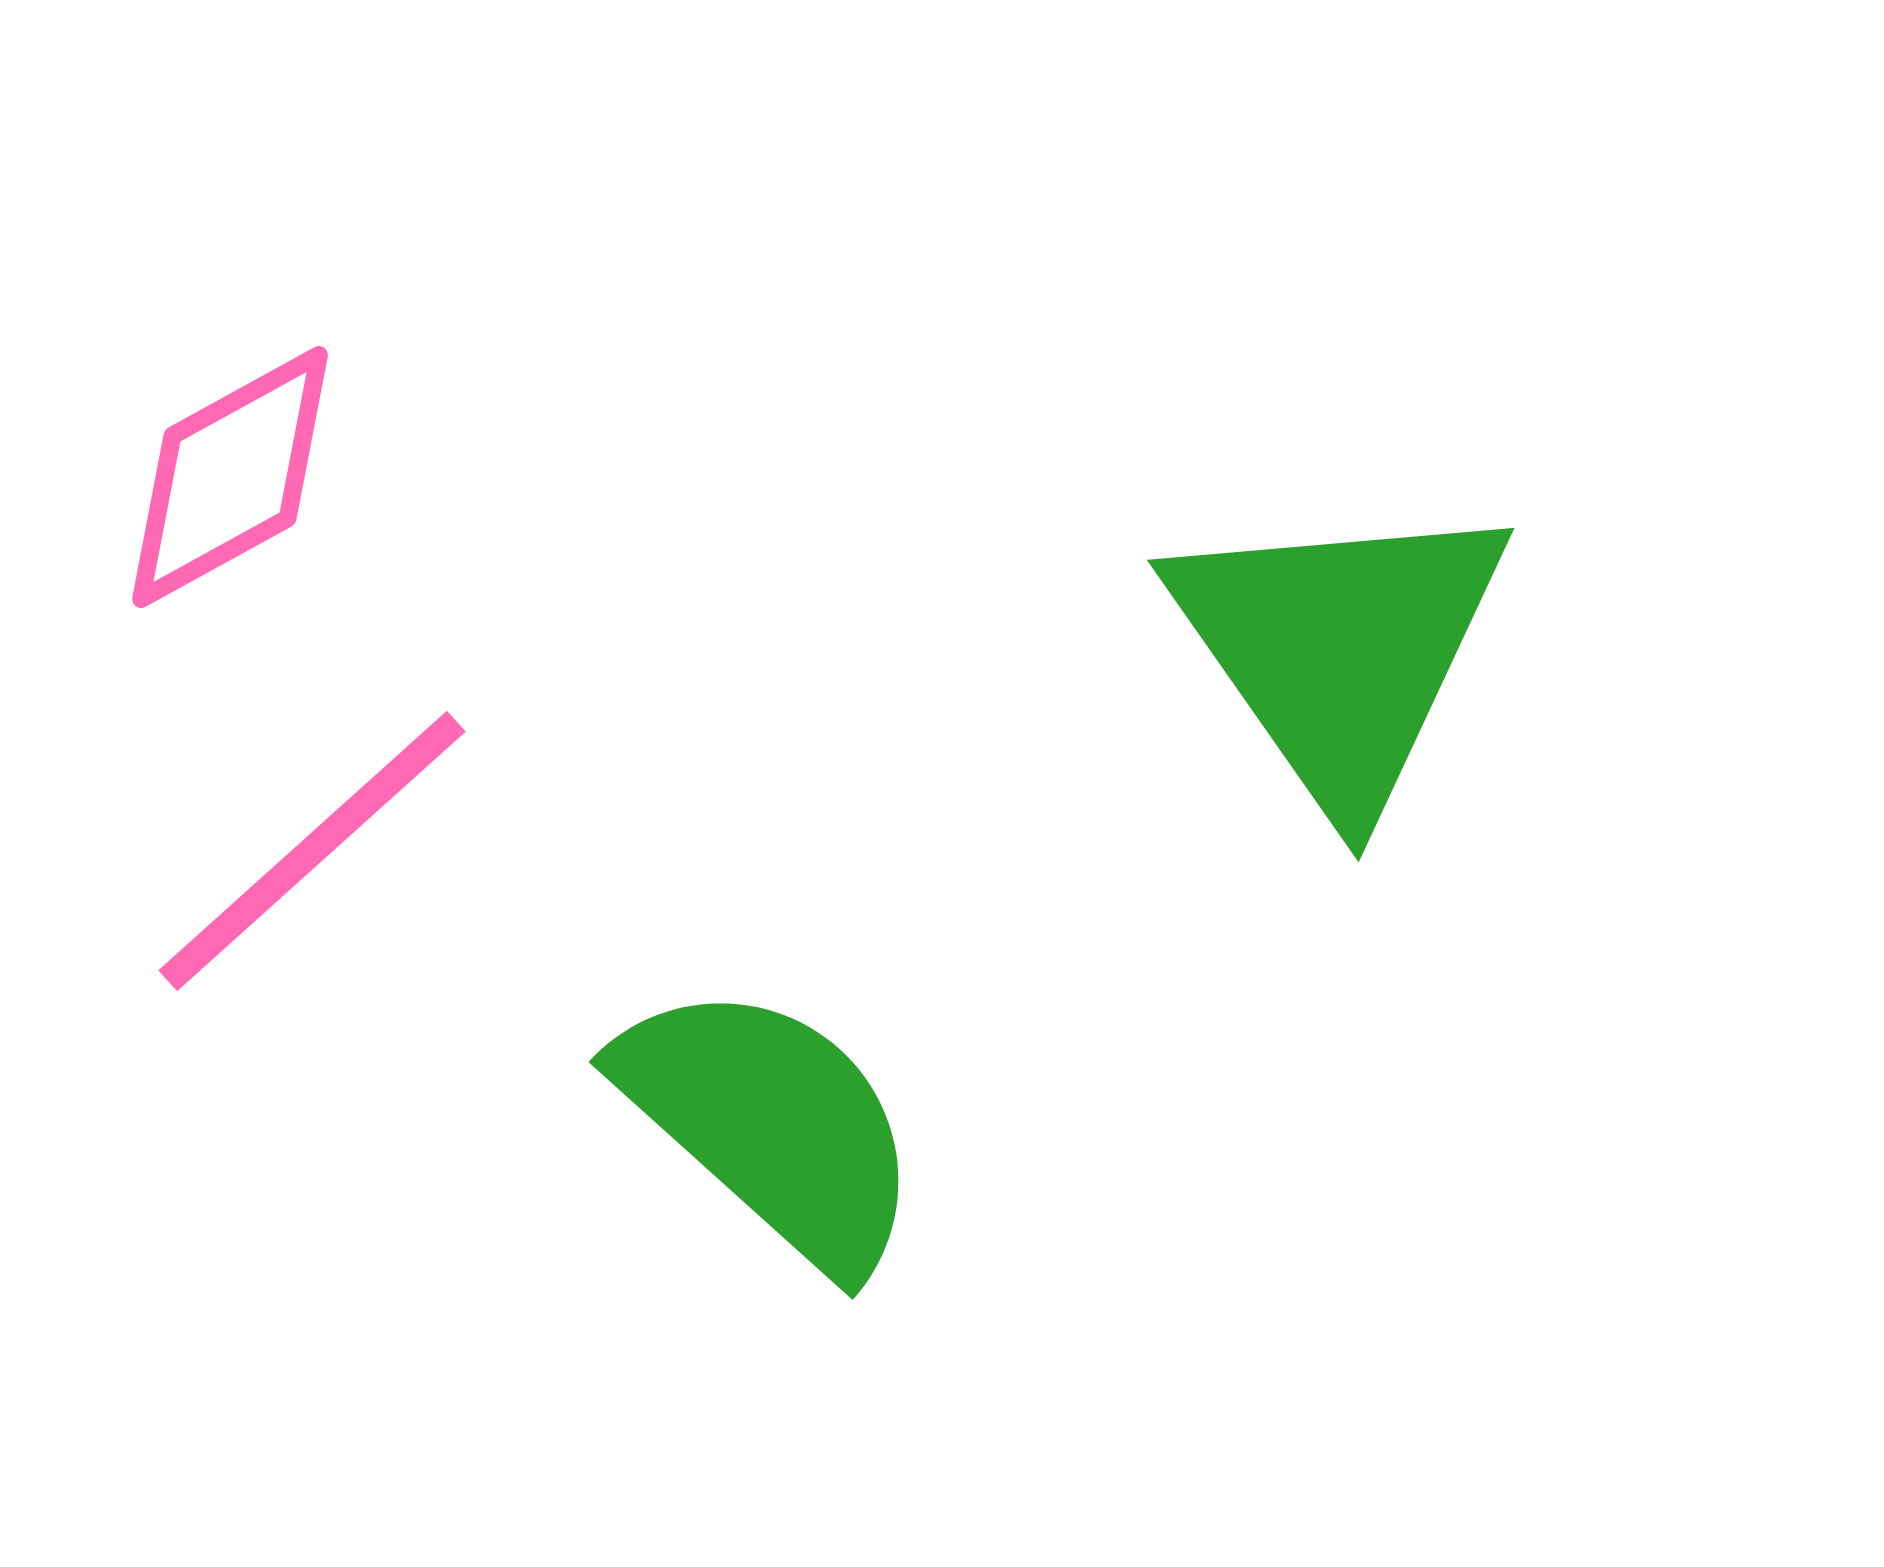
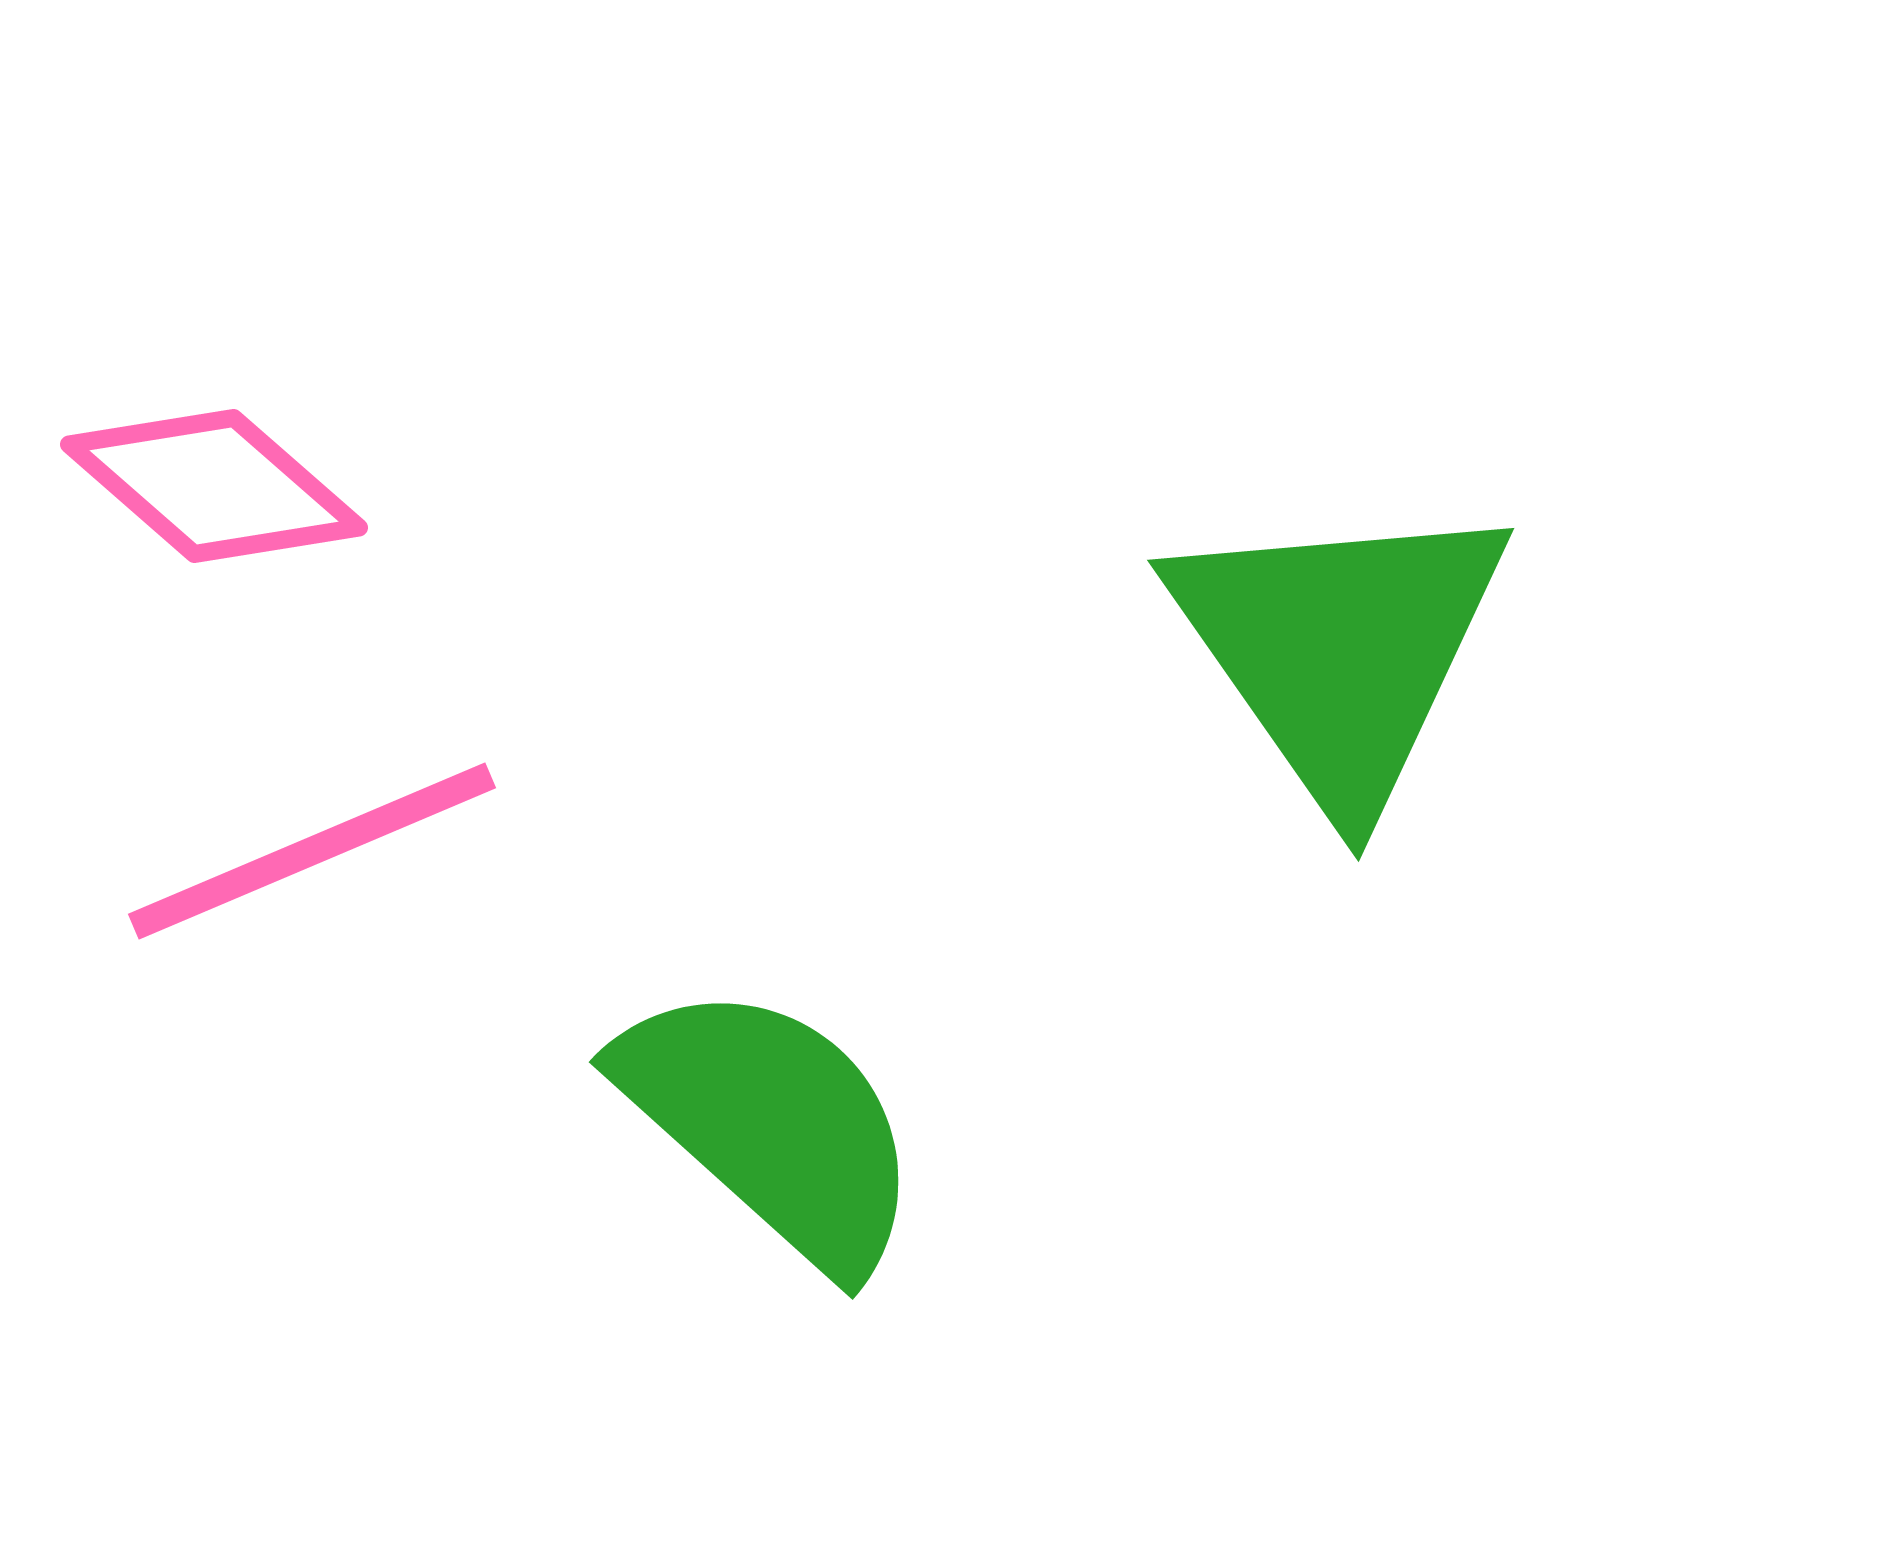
pink diamond: moved 16 px left, 9 px down; rotated 70 degrees clockwise
pink line: rotated 19 degrees clockwise
